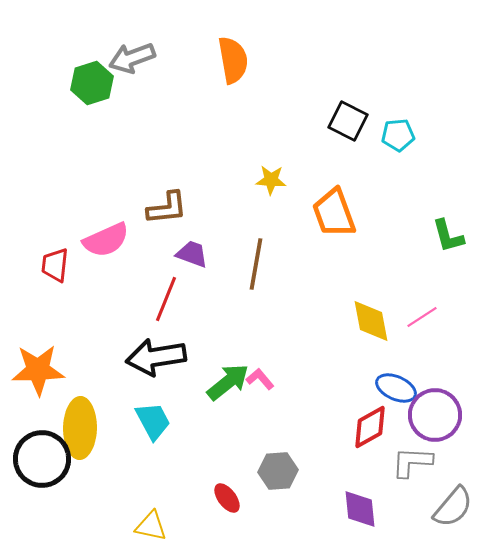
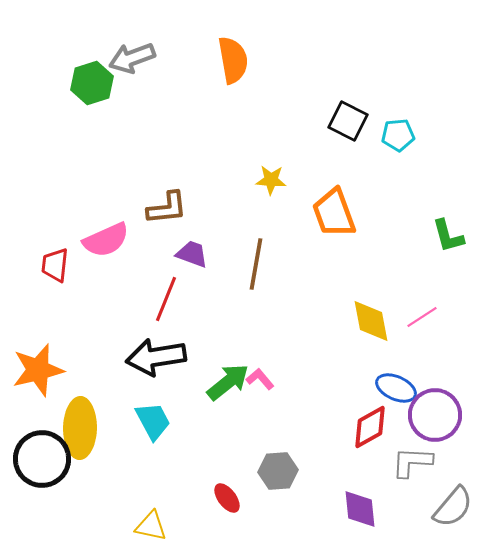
orange star: rotated 12 degrees counterclockwise
